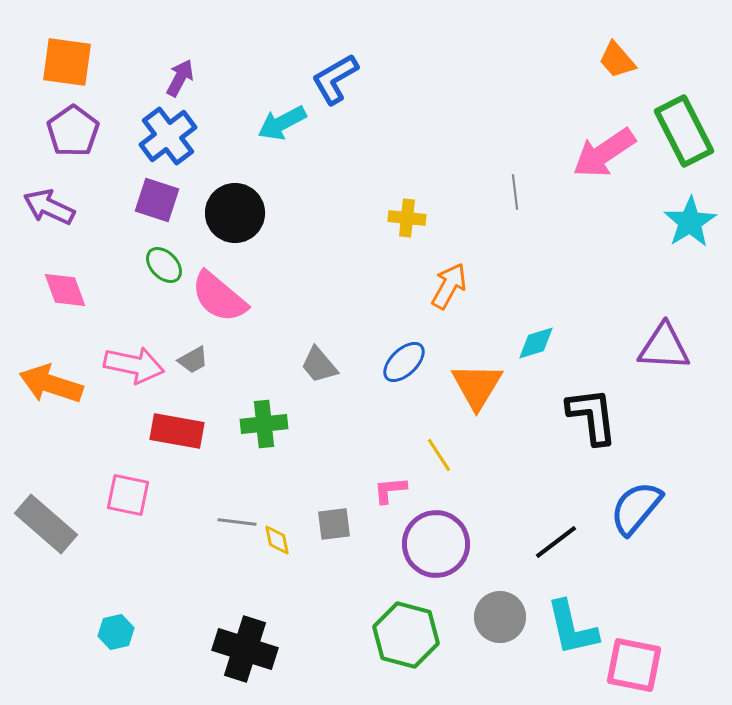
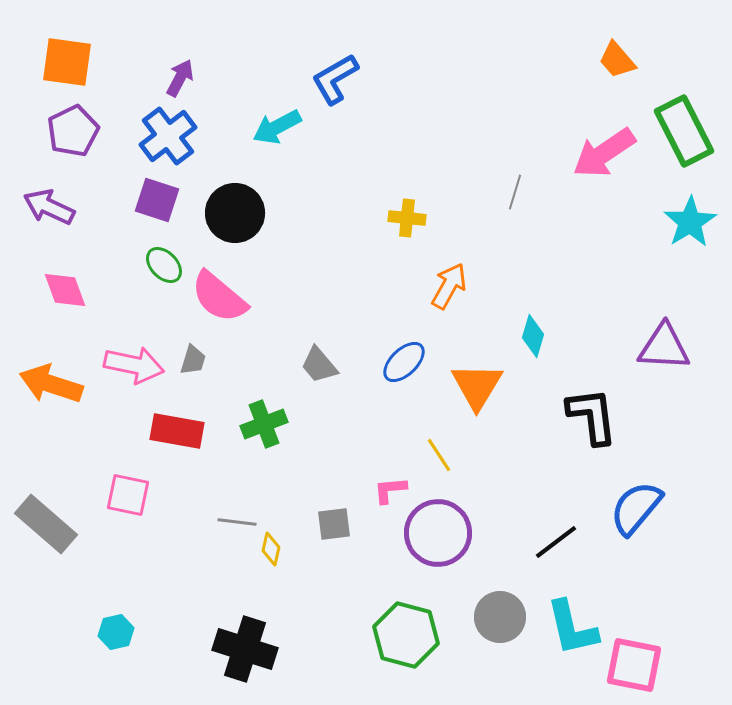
cyan arrow at (282, 123): moved 5 px left, 4 px down
purple pentagon at (73, 131): rotated 9 degrees clockwise
gray line at (515, 192): rotated 24 degrees clockwise
cyan diamond at (536, 343): moved 3 px left, 7 px up; rotated 57 degrees counterclockwise
gray trapezoid at (193, 360): rotated 44 degrees counterclockwise
green cross at (264, 424): rotated 15 degrees counterclockwise
yellow diamond at (277, 540): moved 6 px left, 9 px down; rotated 24 degrees clockwise
purple circle at (436, 544): moved 2 px right, 11 px up
